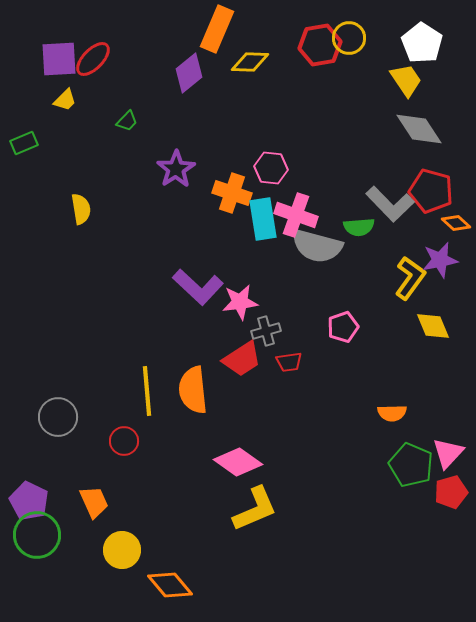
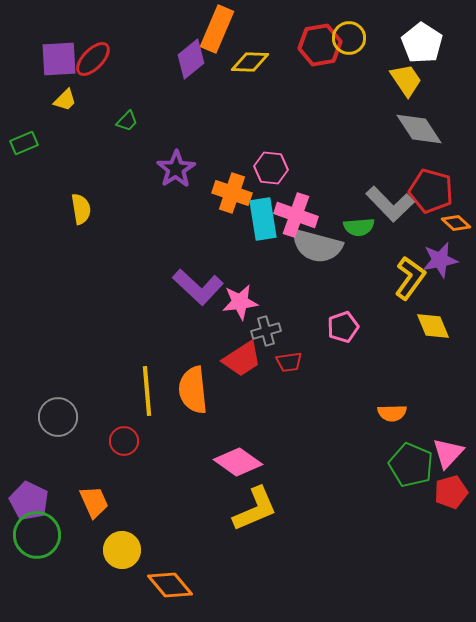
purple diamond at (189, 73): moved 2 px right, 14 px up
